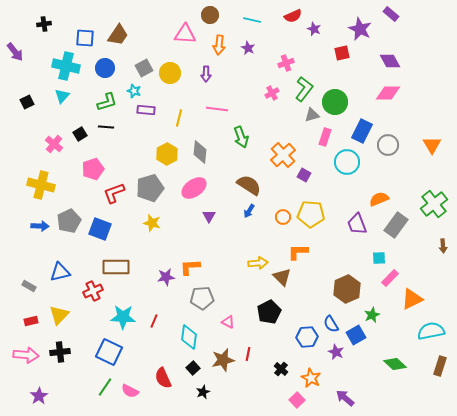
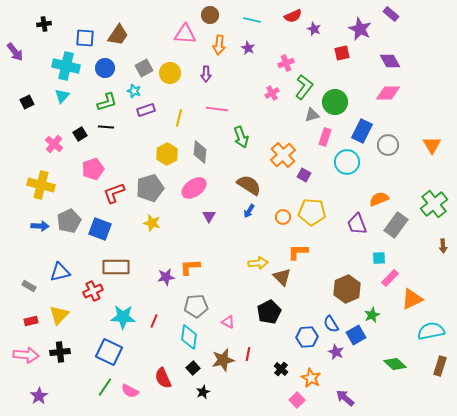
green L-shape at (304, 89): moved 2 px up
purple rectangle at (146, 110): rotated 24 degrees counterclockwise
yellow pentagon at (311, 214): moved 1 px right, 2 px up
gray pentagon at (202, 298): moved 6 px left, 8 px down
